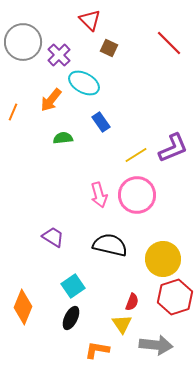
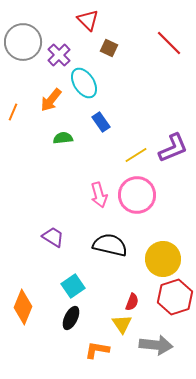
red triangle: moved 2 px left
cyan ellipse: rotated 28 degrees clockwise
